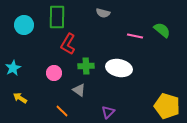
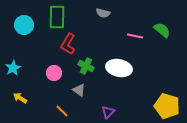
green cross: rotated 28 degrees clockwise
